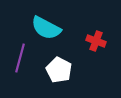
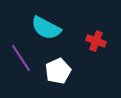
purple line: moved 1 px right; rotated 48 degrees counterclockwise
white pentagon: moved 1 px left, 1 px down; rotated 20 degrees clockwise
